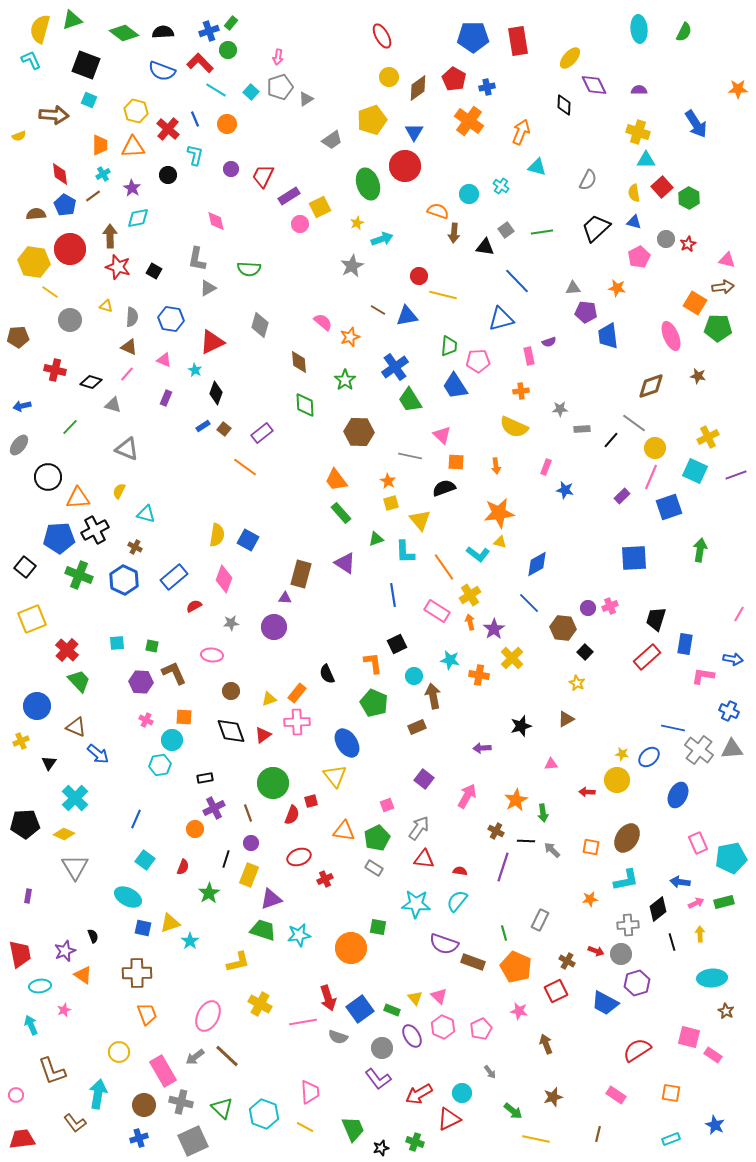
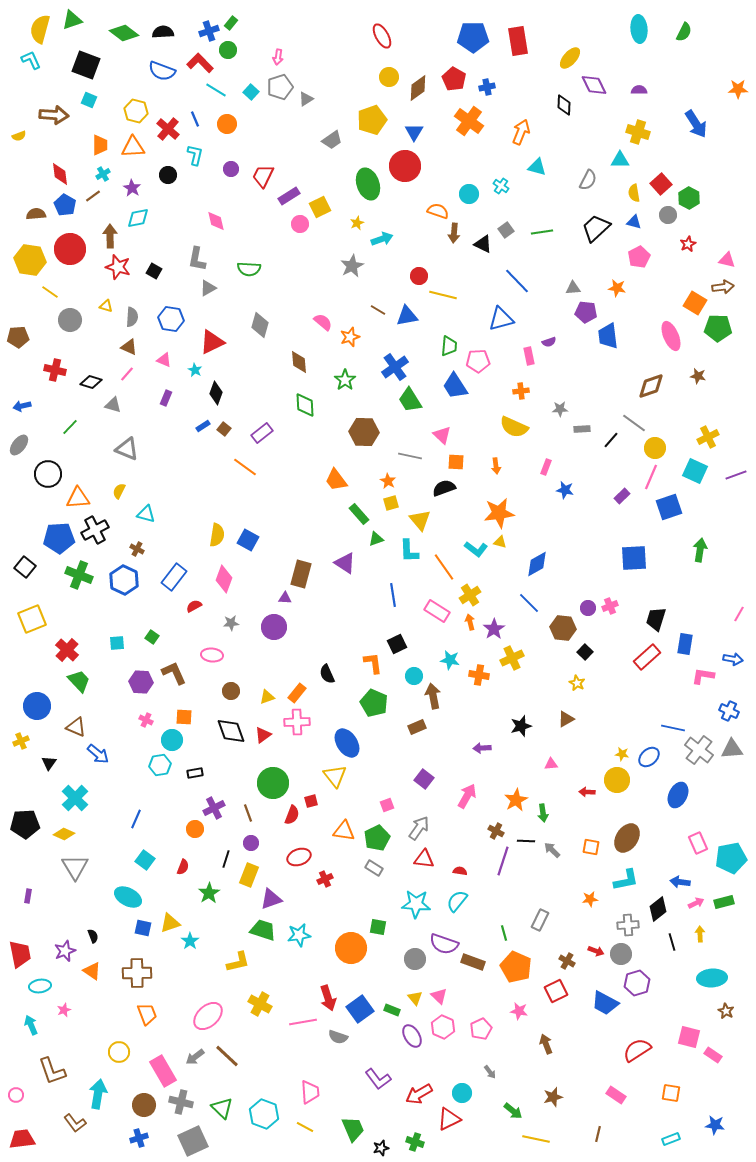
cyan triangle at (646, 160): moved 26 px left
red square at (662, 187): moved 1 px left, 3 px up
gray circle at (666, 239): moved 2 px right, 24 px up
black triangle at (485, 247): moved 2 px left, 3 px up; rotated 18 degrees clockwise
yellow hexagon at (34, 262): moved 4 px left, 2 px up
brown hexagon at (359, 432): moved 5 px right
black circle at (48, 477): moved 3 px up
green rectangle at (341, 513): moved 18 px right, 1 px down
brown cross at (135, 547): moved 2 px right, 2 px down
cyan L-shape at (405, 552): moved 4 px right, 1 px up
cyan L-shape at (478, 554): moved 2 px left, 5 px up
blue rectangle at (174, 577): rotated 12 degrees counterclockwise
green square at (152, 646): moved 9 px up; rotated 24 degrees clockwise
yellow cross at (512, 658): rotated 20 degrees clockwise
yellow triangle at (269, 699): moved 2 px left, 2 px up
black rectangle at (205, 778): moved 10 px left, 5 px up
purple line at (503, 867): moved 6 px up
orange triangle at (83, 975): moved 9 px right, 4 px up
pink ellipse at (208, 1016): rotated 20 degrees clockwise
gray circle at (382, 1048): moved 33 px right, 89 px up
blue star at (715, 1125): rotated 18 degrees counterclockwise
